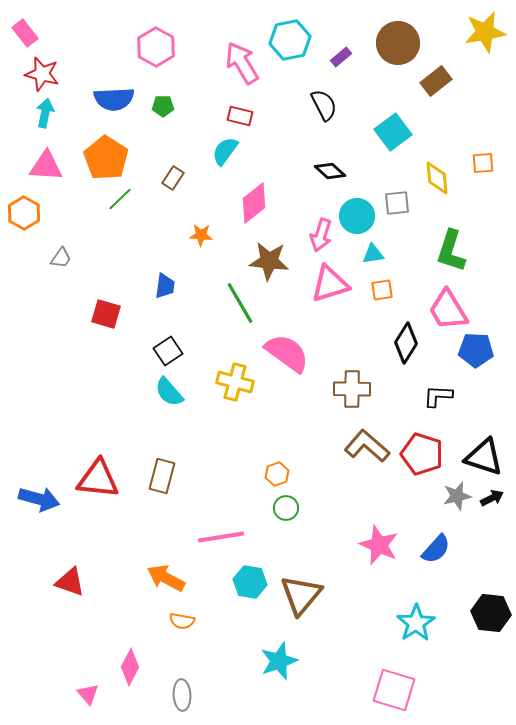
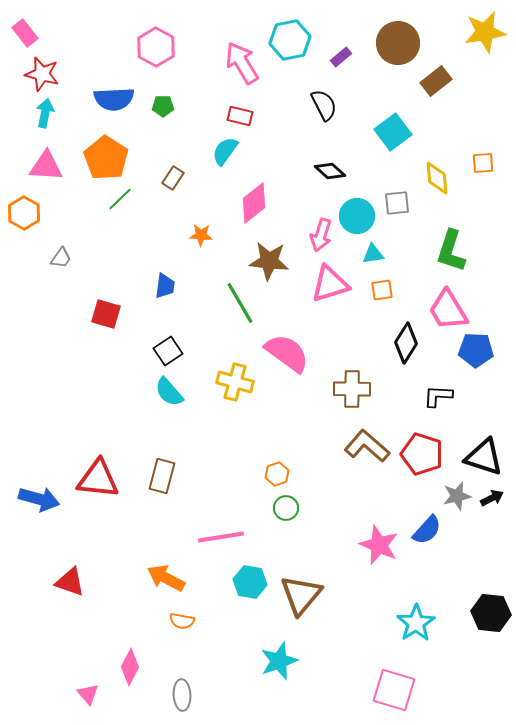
blue semicircle at (436, 549): moved 9 px left, 19 px up
